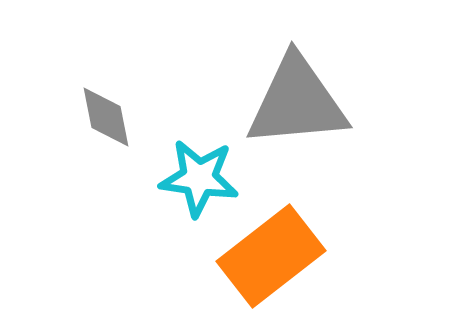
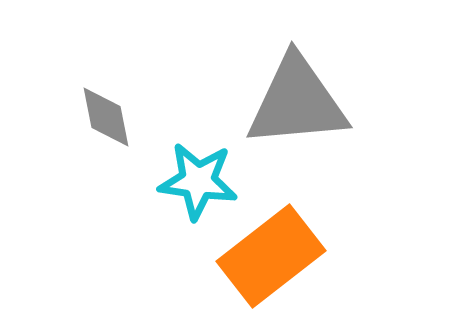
cyan star: moved 1 px left, 3 px down
